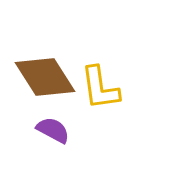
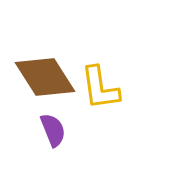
purple semicircle: rotated 40 degrees clockwise
